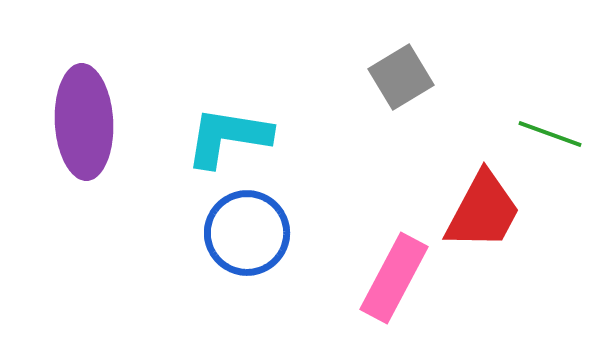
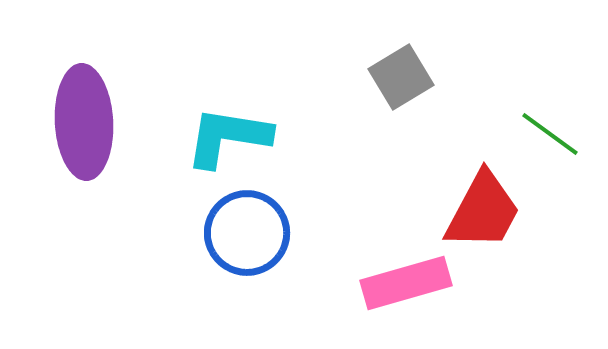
green line: rotated 16 degrees clockwise
pink rectangle: moved 12 px right, 5 px down; rotated 46 degrees clockwise
